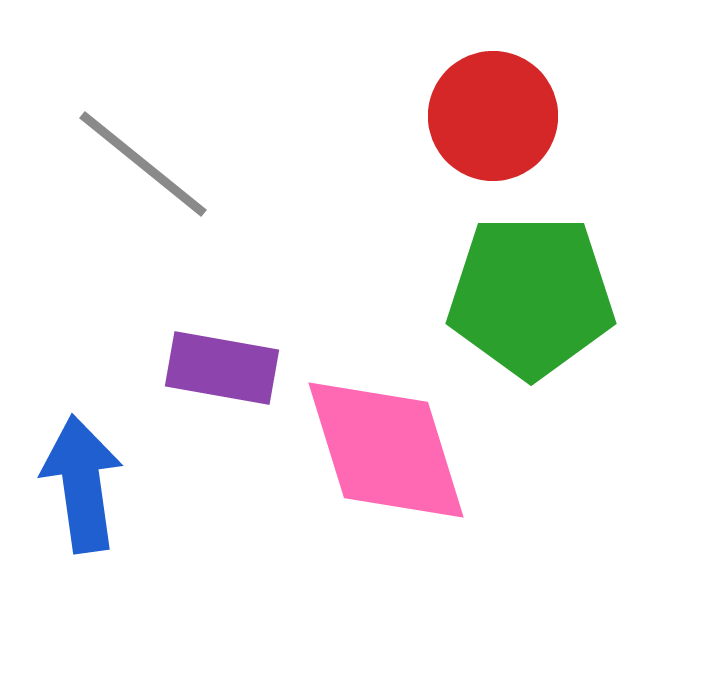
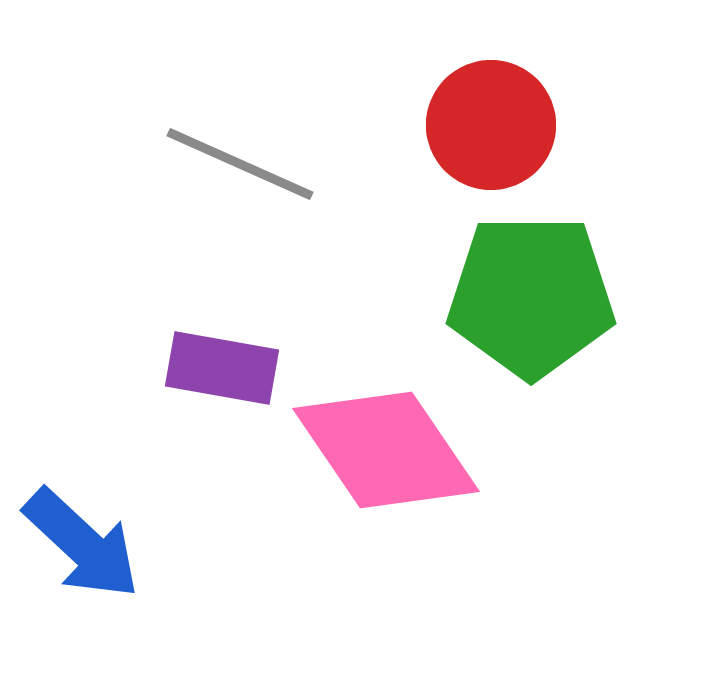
red circle: moved 2 px left, 9 px down
gray line: moved 97 px right; rotated 15 degrees counterclockwise
pink diamond: rotated 17 degrees counterclockwise
blue arrow: moved 60 px down; rotated 141 degrees clockwise
